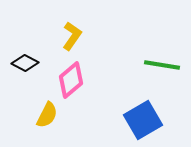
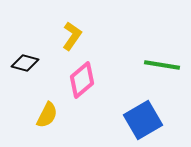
black diamond: rotated 12 degrees counterclockwise
pink diamond: moved 11 px right
